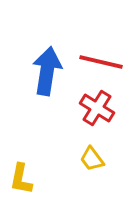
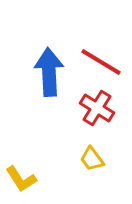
red line: rotated 18 degrees clockwise
blue arrow: moved 2 px right, 1 px down; rotated 12 degrees counterclockwise
yellow L-shape: rotated 44 degrees counterclockwise
